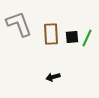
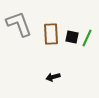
black square: rotated 16 degrees clockwise
